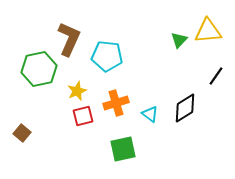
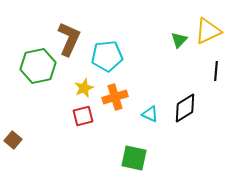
yellow triangle: rotated 20 degrees counterclockwise
cyan pentagon: rotated 12 degrees counterclockwise
green hexagon: moved 1 px left, 3 px up
black line: moved 5 px up; rotated 30 degrees counterclockwise
yellow star: moved 7 px right, 3 px up
orange cross: moved 1 px left, 6 px up
cyan triangle: rotated 12 degrees counterclockwise
brown square: moved 9 px left, 7 px down
green square: moved 11 px right, 9 px down; rotated 24 degrees clockwise
